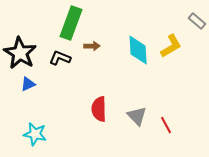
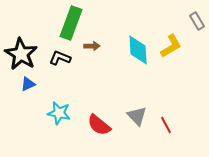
gray rectangle: rotated 18 degrees clockwise
black star: moved 1 px right, 1 px down
red semicircle: moved 16 px down; rotated 50 degrees counterclockwise
cyan star: moved 24 px right, 21 px up
